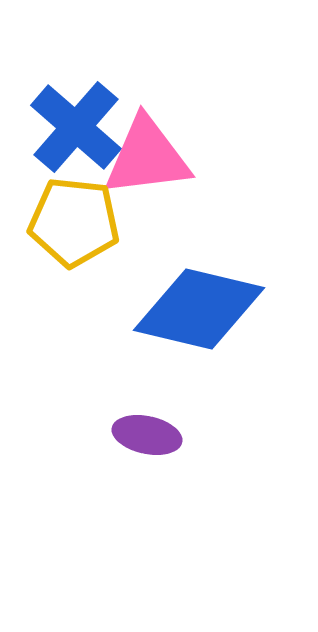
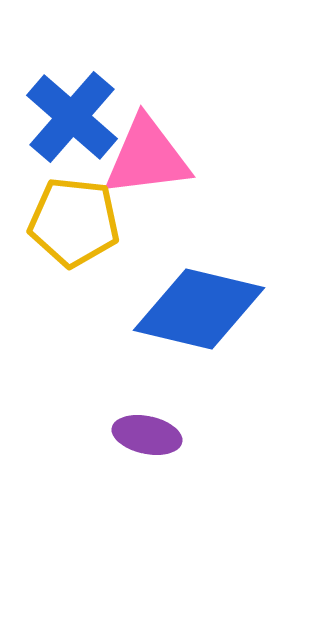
blue cross: moved 4 px left, 10 px up
